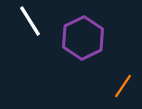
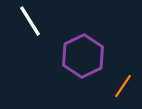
purple hexagon: moved 18 px down
